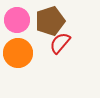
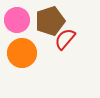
red semicircle: moved 5 px right, 4 px up
orange circle: moved 4 px right
